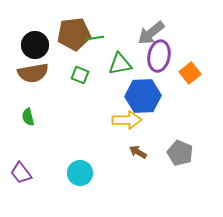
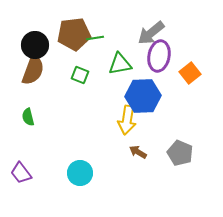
brown semicircle: moved 3 px up; rotated 60 degrees counterclockwise
yellow arrow: rotated 100 degrees clockwise
